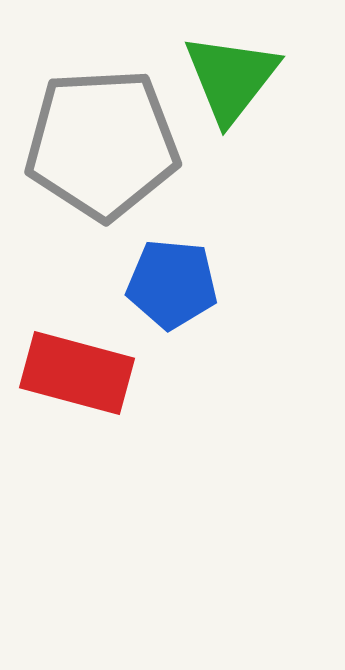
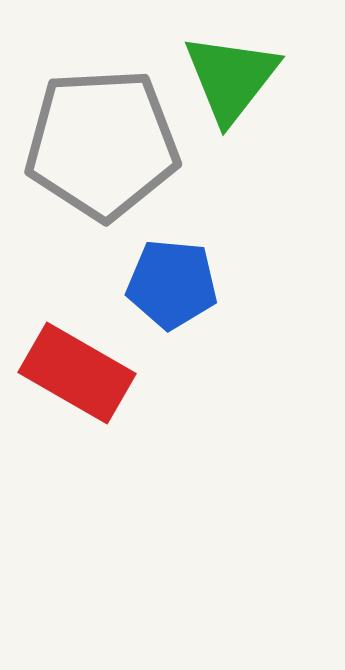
red rectangle: rotated 15 degrees clockwise
